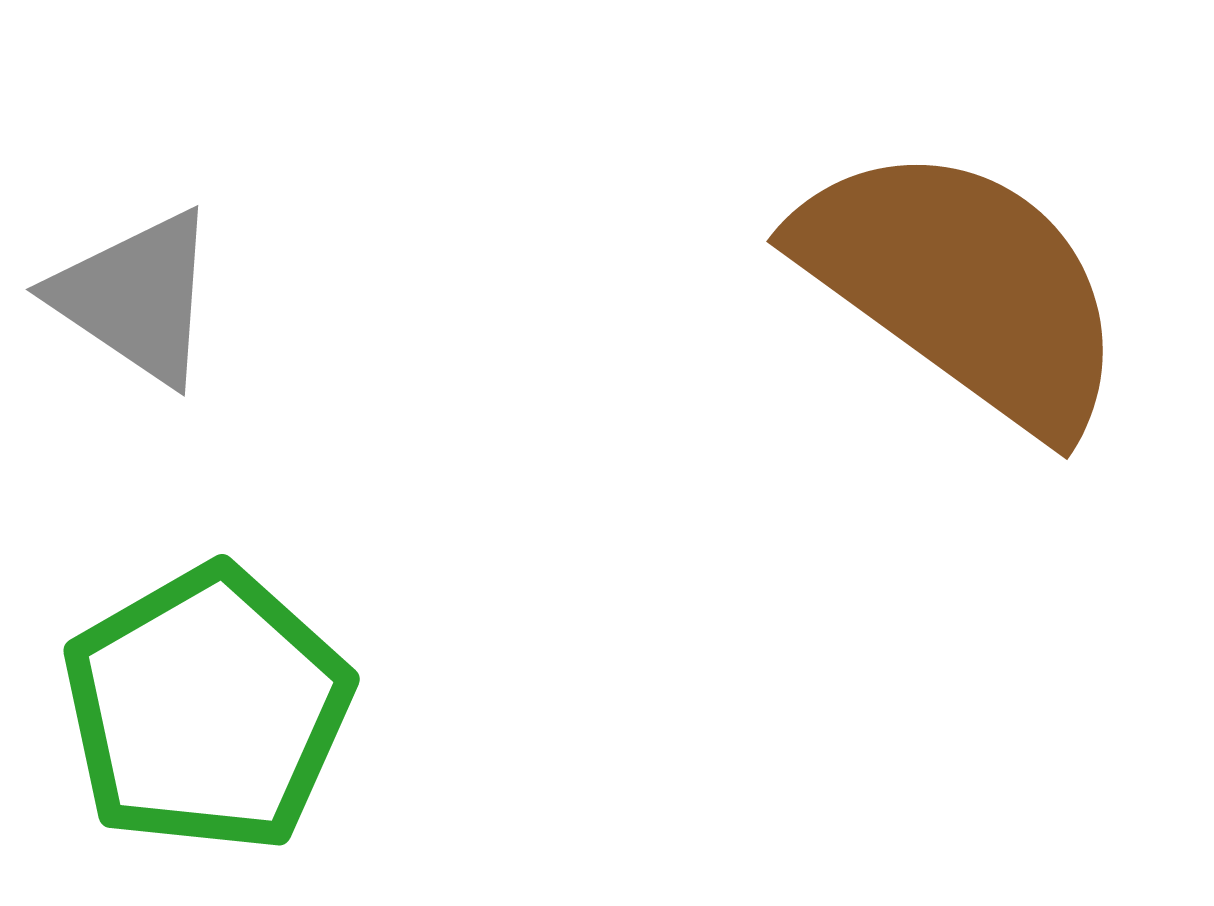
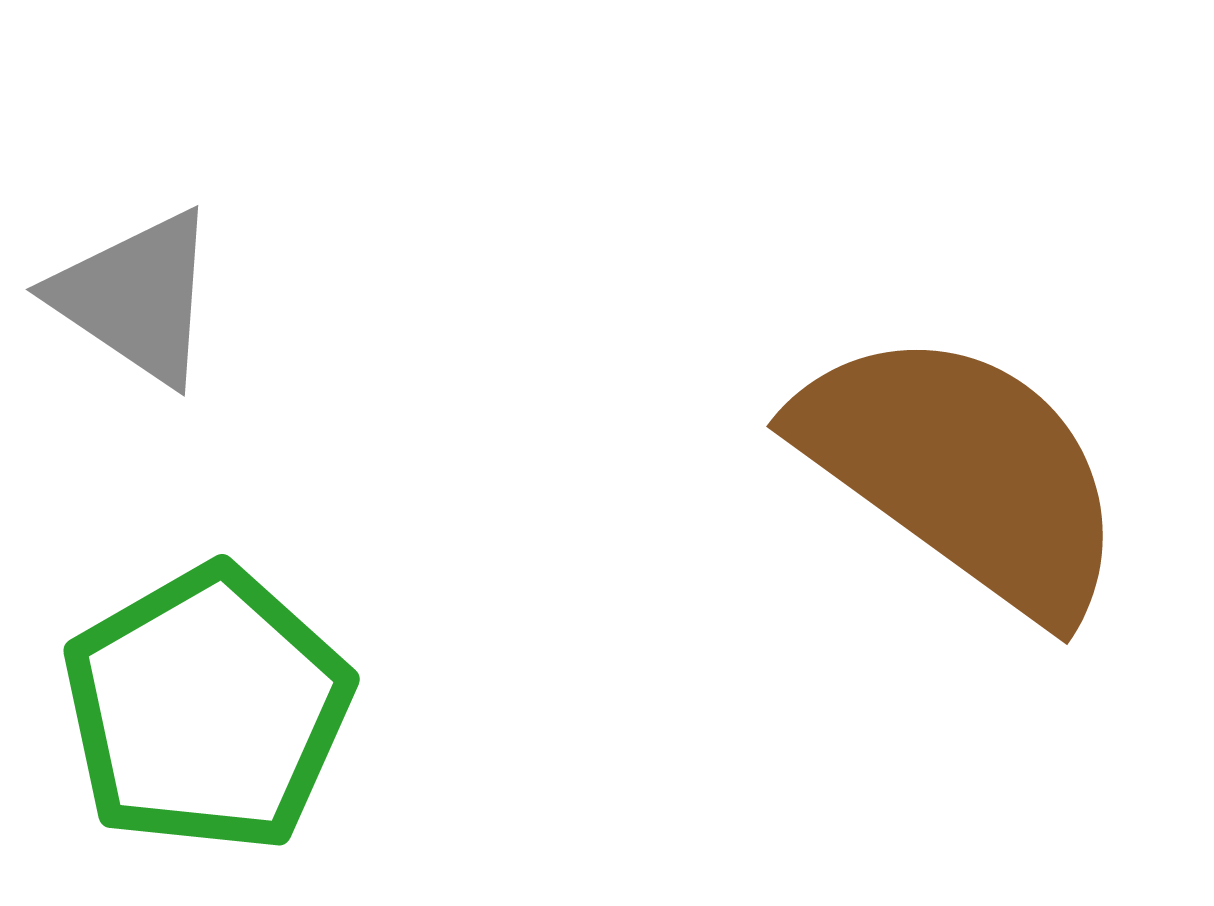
brown semicircle: moved 185 px down
